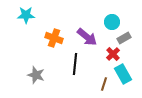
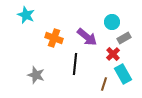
cyan star: rotated 24 degrees clockwise
